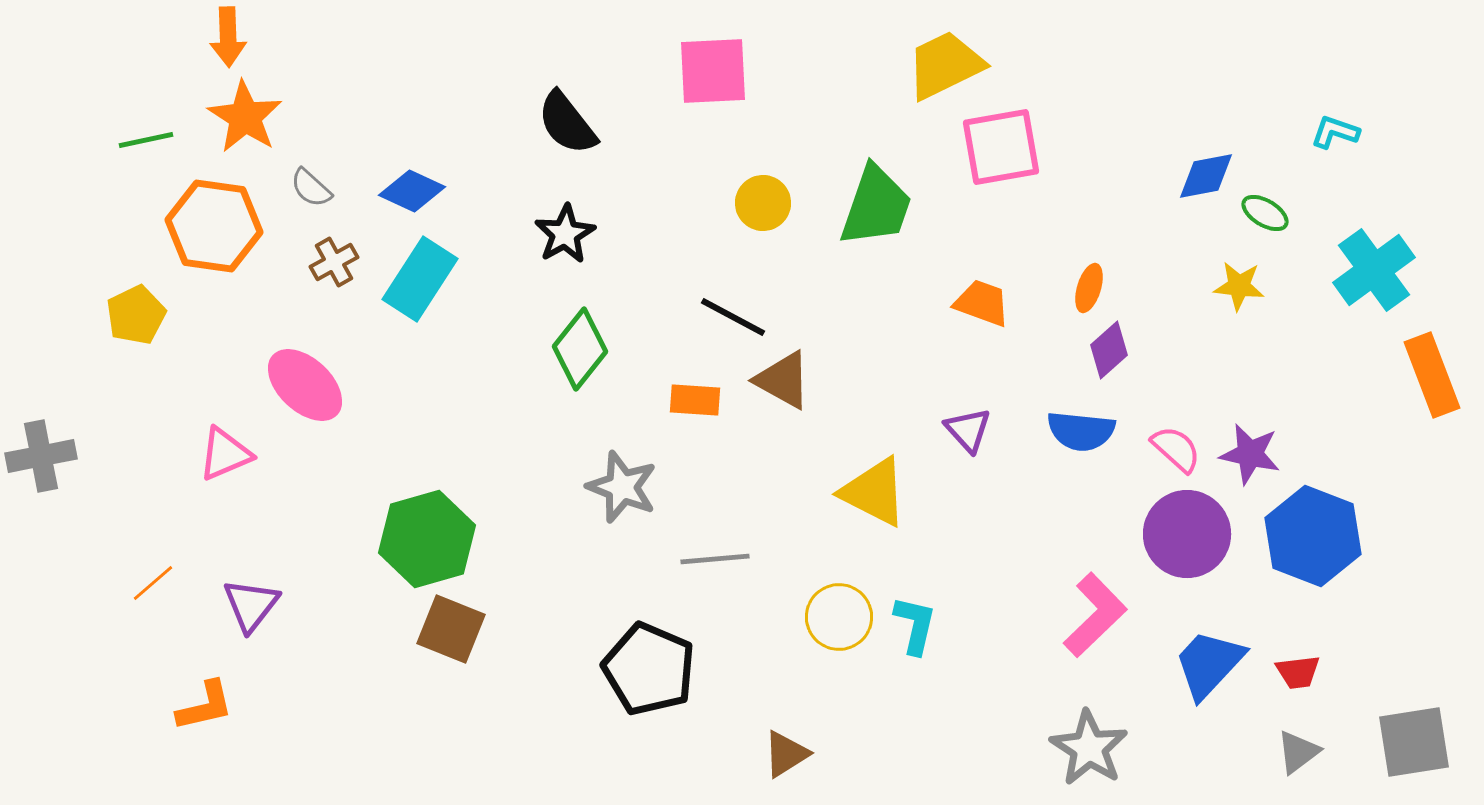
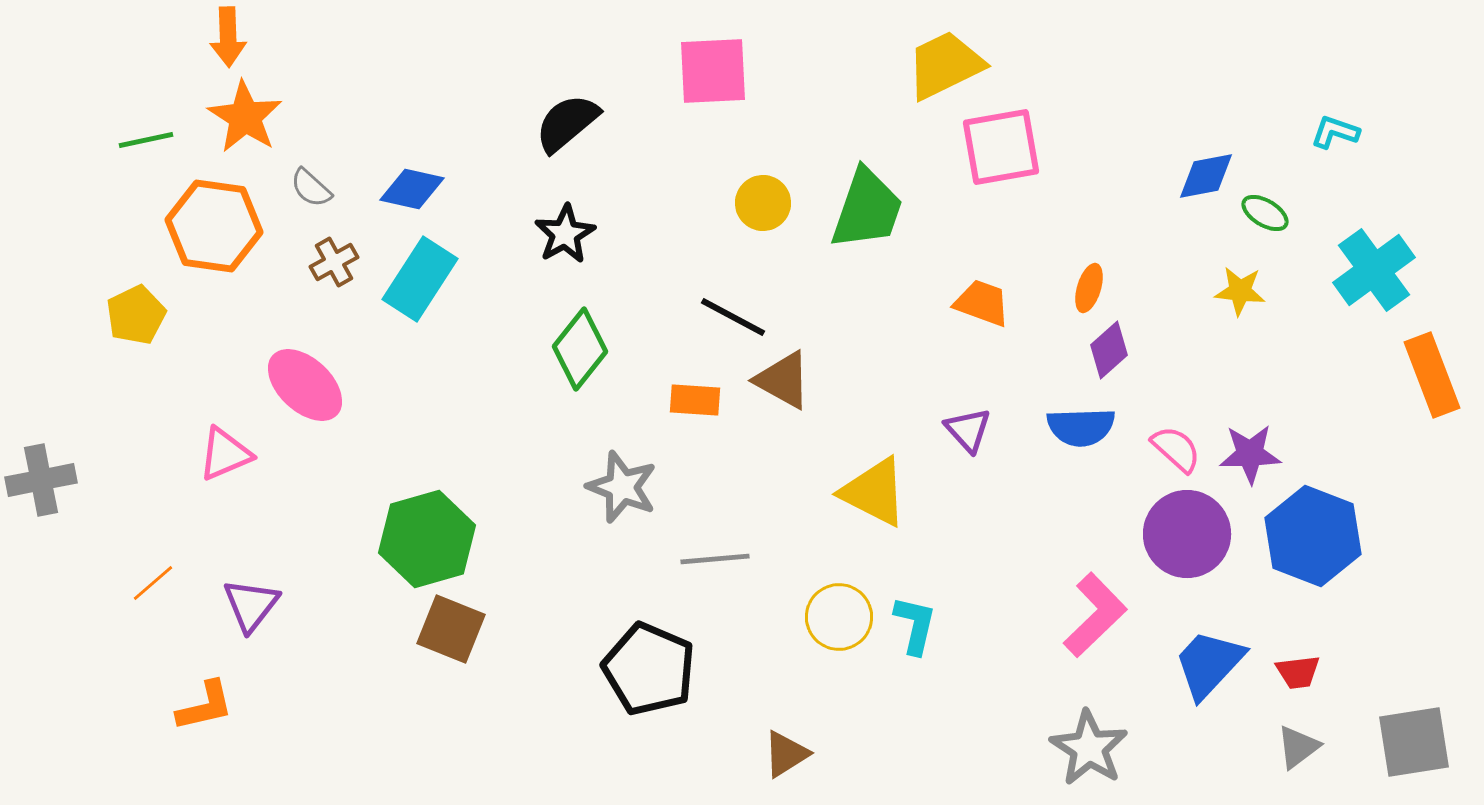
black semicircle at (567, 123): rotated 88 degrees clockwise
blue diamond at (412, 191): moved 2 px up; rotated 12 degrees counterclockwise
green trapezoid at (876, 206): moved 9 px left, 3 px down
yellow star at (1239, 286): moved 1 px right, 5 px down
blue semicircle at (1081, 431): moved 4 px up; rotated 8 degrees counterclockwise
purple star at (1250, 454): rotated 14 degrees counterclockwise
gray cross at (41, 456): moved 24 px down
gray triangle at (1298, 752): moved 5 px up
